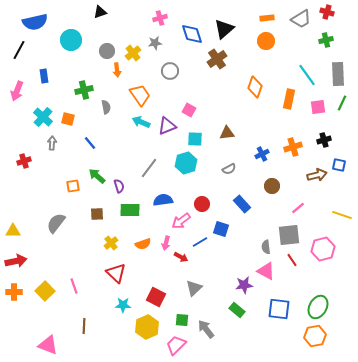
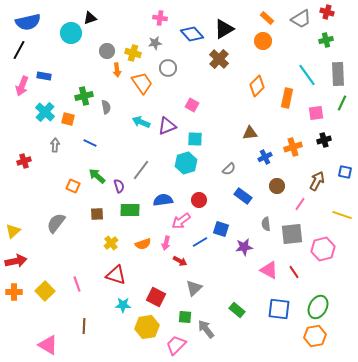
black triangle at (100, 12): moved 10 px left, 6 px down
pink cross at (160, 18): rotated 24 degrees clockwise
orange rectangle at (267, 18): rotated 48 degrees clockwise
blue semicircle at (35, 22): moved 7 px left
black triangle at (224, 29): rotated 10 degrees clockwise
blue diamond at (192, 34): rotated 25 degrees counterclockwise
cyan circle at (71, 40): moved 7 px up
orange circle at (266, 41): moved 3 px left
yellow cross at (133, 53): rotated 35 degrees counterclockwise
brown cross at (217, 59): moved 2 px right; rotated 12 degrees counterclockwise
gray circle at (170, 71): moved 2 px left, 3 px up
blue rectangle at (44, 76): rotated 72 degrees counterclockwise
orange diamond at (255, 87): moved 2 px right, 1 px up; rotated 25 degrees clockwise
green cross at (84, 90): moved 6 px down
pink arrow at (17, 91): moved 5 px right, 5 px up
orange trapezoid at (140, 95): moved 2 px right, 12 px up
orange rectangle at (289, 99): moved 2 px left, 1 px up
pink square at (318, 107): moved 2 px left, 6 px down
pink square at (189, 110): moved 3 px right, 5 px up
cyan cross at (43, 117): moved 2 px right, 5 px up
brown triangle at (227, 133): moved 23 px right
gray arrow at (52, 143): moved 3 px right, 2 px down
blue line at (90, 143): rotated 24 degrees counterclockwise
blue cross at (262, 154): moved 3 px right, 3 px down
blue square at (339, 165): moved 6 px right, 7 px down
gray line at (149, 168): moved 8 px left, 2 px down
gray semicircle at (229, 169): rotated 16 degrees counterclockwise
brown arrow at (317, 175): moved 6 px down; rotated 48 degrees counterclockwise
orange square at (73, 186): rotated 32 degrees clockwise
brown circle at (272, 186): moved 5 px right
red circle at (202, 204): moved 3 px left, 4 px up
blue rectangle at (242, 204): moved 1 px right, 8 px up; rotated 12 degrees counterclockwise
pink line at (298, 208): moved 2 px right, 4 px up; rotated 16 degrees counterclockwise
yellow triangle at (13, 231): rotated 42 degrees counterclockwise
gray square at (289, 235): moved 3 px right, 1 px up
gray semicircle at (266, 247): moved 23 px up
red arrow at (181, 257): moved 1 px left, 4 px down
red line at (292, 260): moved 2 px right, 12 px down
pink triangle at (266, 271): moved 3 px right, 1 px up
red triangle at (116, 273): moved 2 px down; rotated 25 degrees counterclockwise
purple star at (244, 285): moved 38 px up
pink line at (74, 286): moved 3 px right, 2 px up
green square at (182, 320): moved 3 px right, 3 px up
yellow hexagon at (147, 327): rotated 15 degrees clockwise
pink triangle at (48, 345): rotated 10 degrees clockwise
